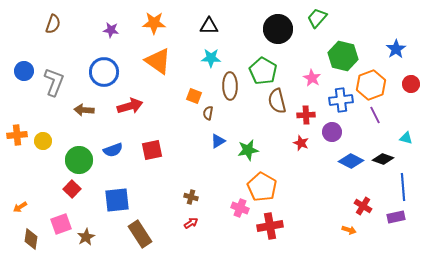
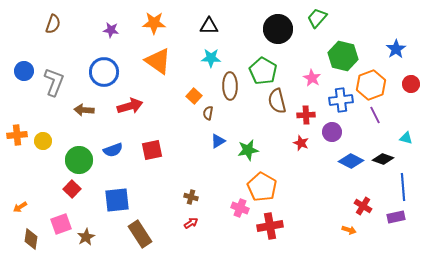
orange square at (194, 96): rotated 21 degrees clockwise
